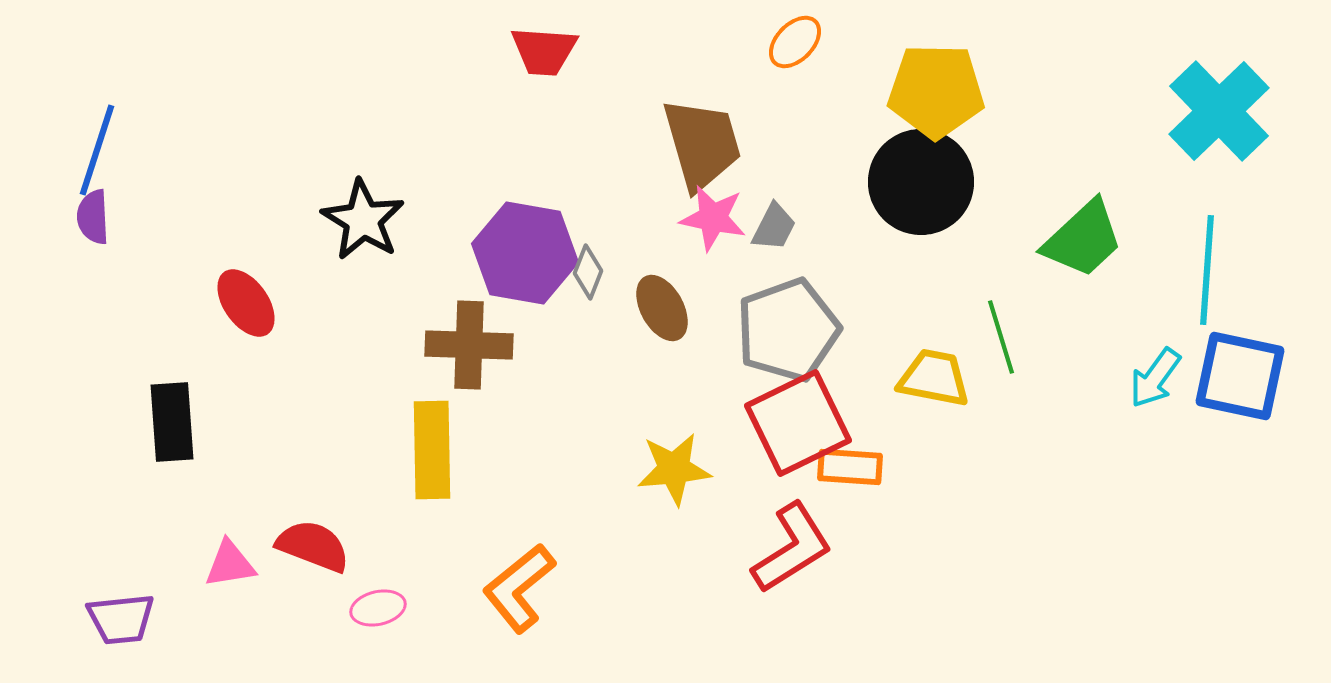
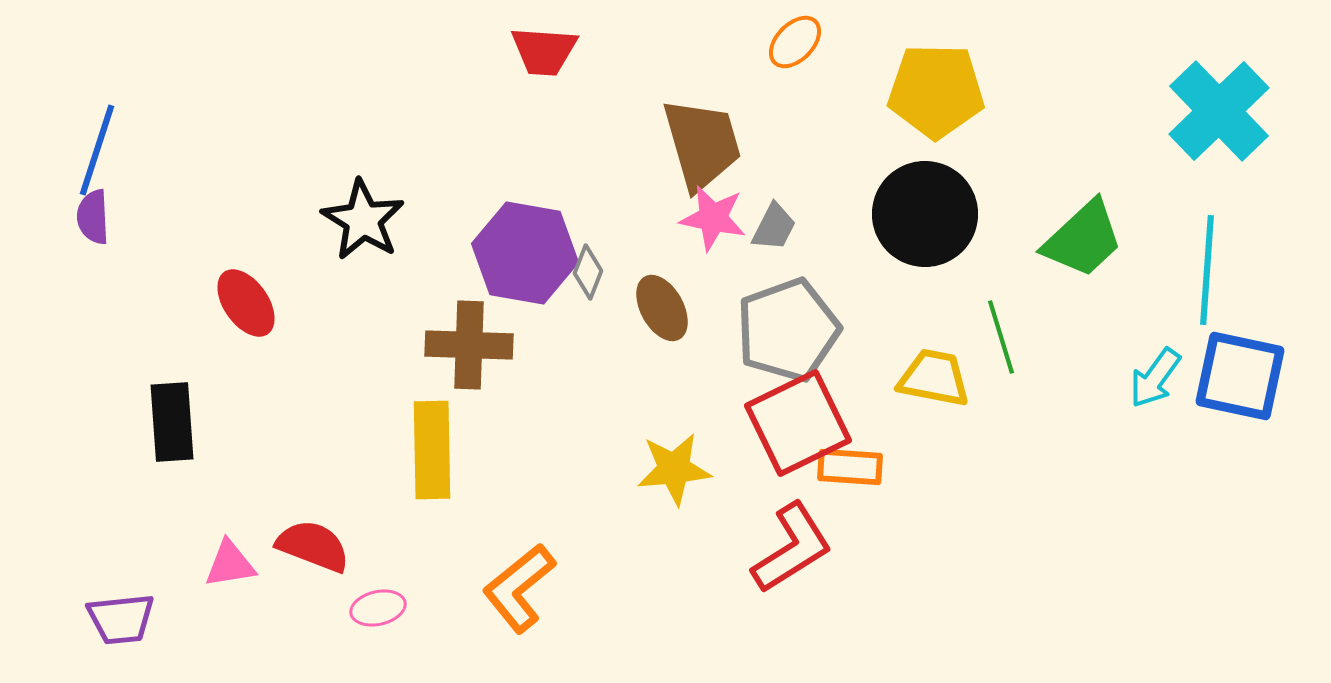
black circle: moved 4 px right, 32 px down
